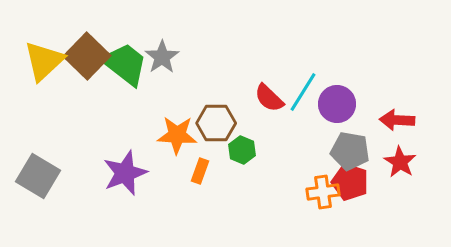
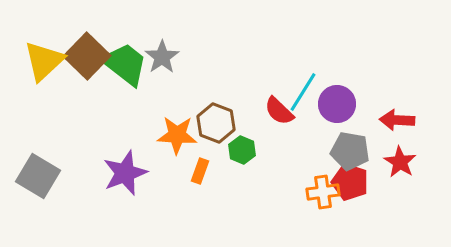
red semicircle: moved 10 px right, 13 px down
brown hexagon: rotated 21 degrees clockwise
